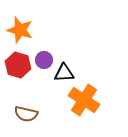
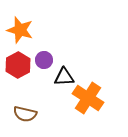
red hexagon: rotated 15 degrees clockwise
black triangle: moved 4 px down
orange cross: moved 4 px right, 2 px up
brown semicircle: moved 1 px left
